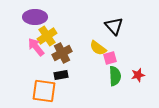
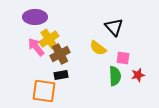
black triangle: moved 1 px down
yellow cross: moved 2 px right, 3 px down
brown cross: moved 2 px left, 1 px down
pink square: moved 13 px right; rotated 24 degrees clockwise
